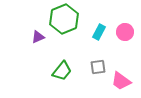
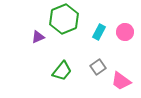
gray square: rotated 28 degrees counterclockwise
